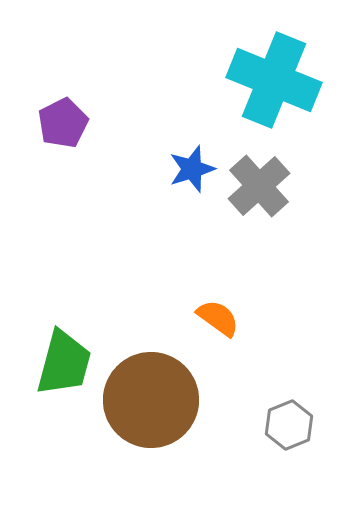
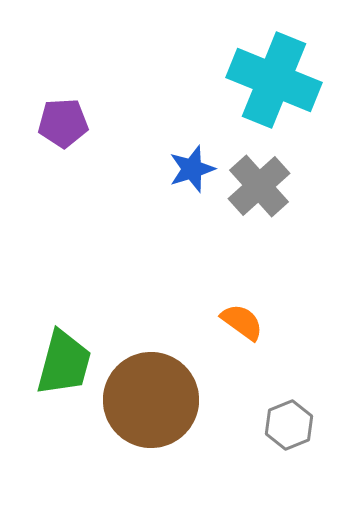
purple pentagon: rotated 24 degrees clockwise
orange semicircle: moved 24 px right, 4 px down
